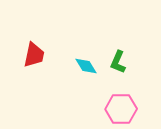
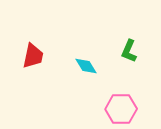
red trapezoid: moved 1 px left, 1 px down
green L-shape: moved 11 px right, 11 px up
